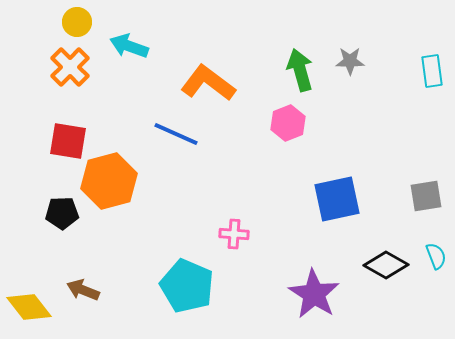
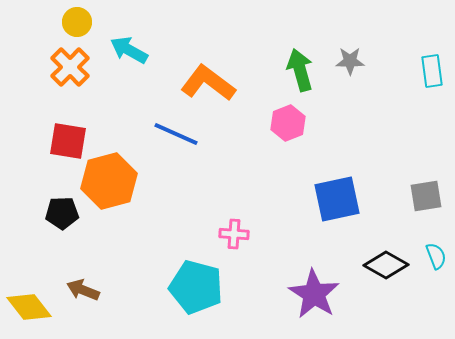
cyan arrow: moved 4 px down; rotated 9 degrees clockwise
cyan pentagon: moved 9 px right, 1 px down; rotated 8 degrees counterclockwise
